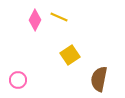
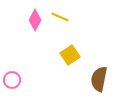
yellow line: moved 1 px right
pink circle: moved 6 px left
